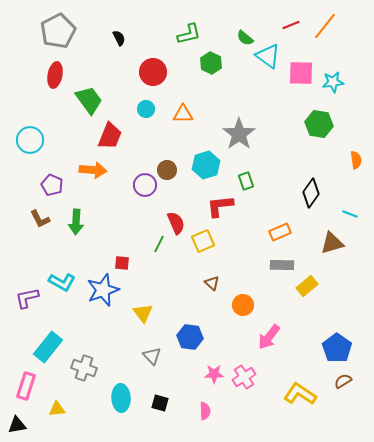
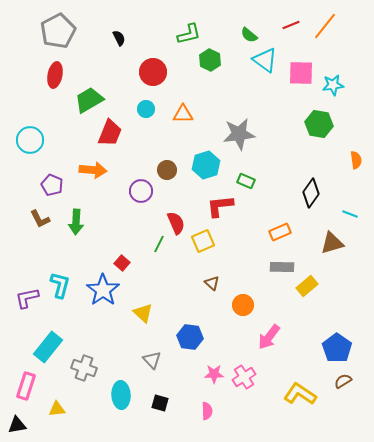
green semicircle at (245, 38): moved 4 px right, 3 px up
cyan triangle at (268, 56): moved 3 px left, 4 px down
green hexagon at (211, 63): moved 1 px left, 3 px up
cyan star at (333, 82): moved 3 px down
green trapezoid at (89, 100): rotated 84 degrees counterclockwise
gray star at (239, 134): rotated 28 degrees clockwise
red trapezoid at (110, 136): moved 3 px up
green rectangle at (246, 181): rotated 48 degrees counterclockwise
purple circle at (145, 185): moved 4 px left, 6 px down
red square at (122, 263): rotated 35 degrees clockwise
gray rectangle at (282, 265): moved 2 px down
cyan L-shape at (62, 282): moved 2 px left, 3 px down; rotated 104 degrees counterclockwise
blue star at (103, 290): rotated 16 degrees counterclockwise
yellow triangle at (143, 313): rotated 10 degrees counterclockwise
gray triangle at (152, 356): moved 4 px down
cyan ellipse at (121, 398): moved 3 px up
pink semicircle at (205, 411): moved 2 px right
